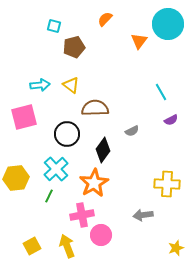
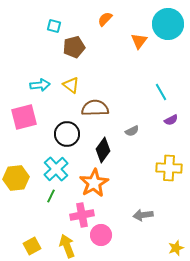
yellow cross: moved 2 px right, 16 px up
green line: moved 2 px right
